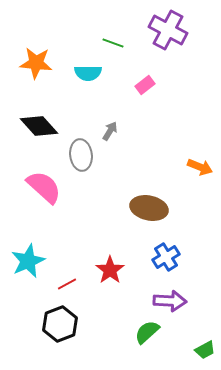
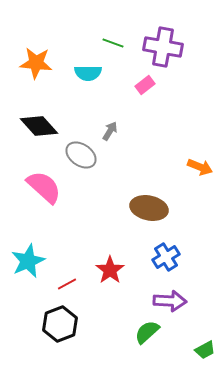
purple cross: moved 5 px left, 17 px down; rotated 18 degrees counterclockwise
gray ellipse: rotated 48 degrees counterclockwise
